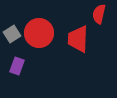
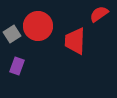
red semicircle: rotated 42 degrees clockwise
red circle: moved 1 px left, 7 px up
red trapezoid: moved 3 px left, 2 px down
